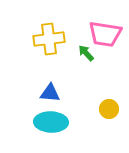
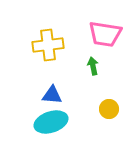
yellow cross: moved 1 px left, 6 px down
green arrow: moved 7 px right, 13 px down; rotated 30 degrees clockwise
blue triangle: moved 2 px right, 2 px down
cyan ellipse: rotated 20 degrees counterclockwise
